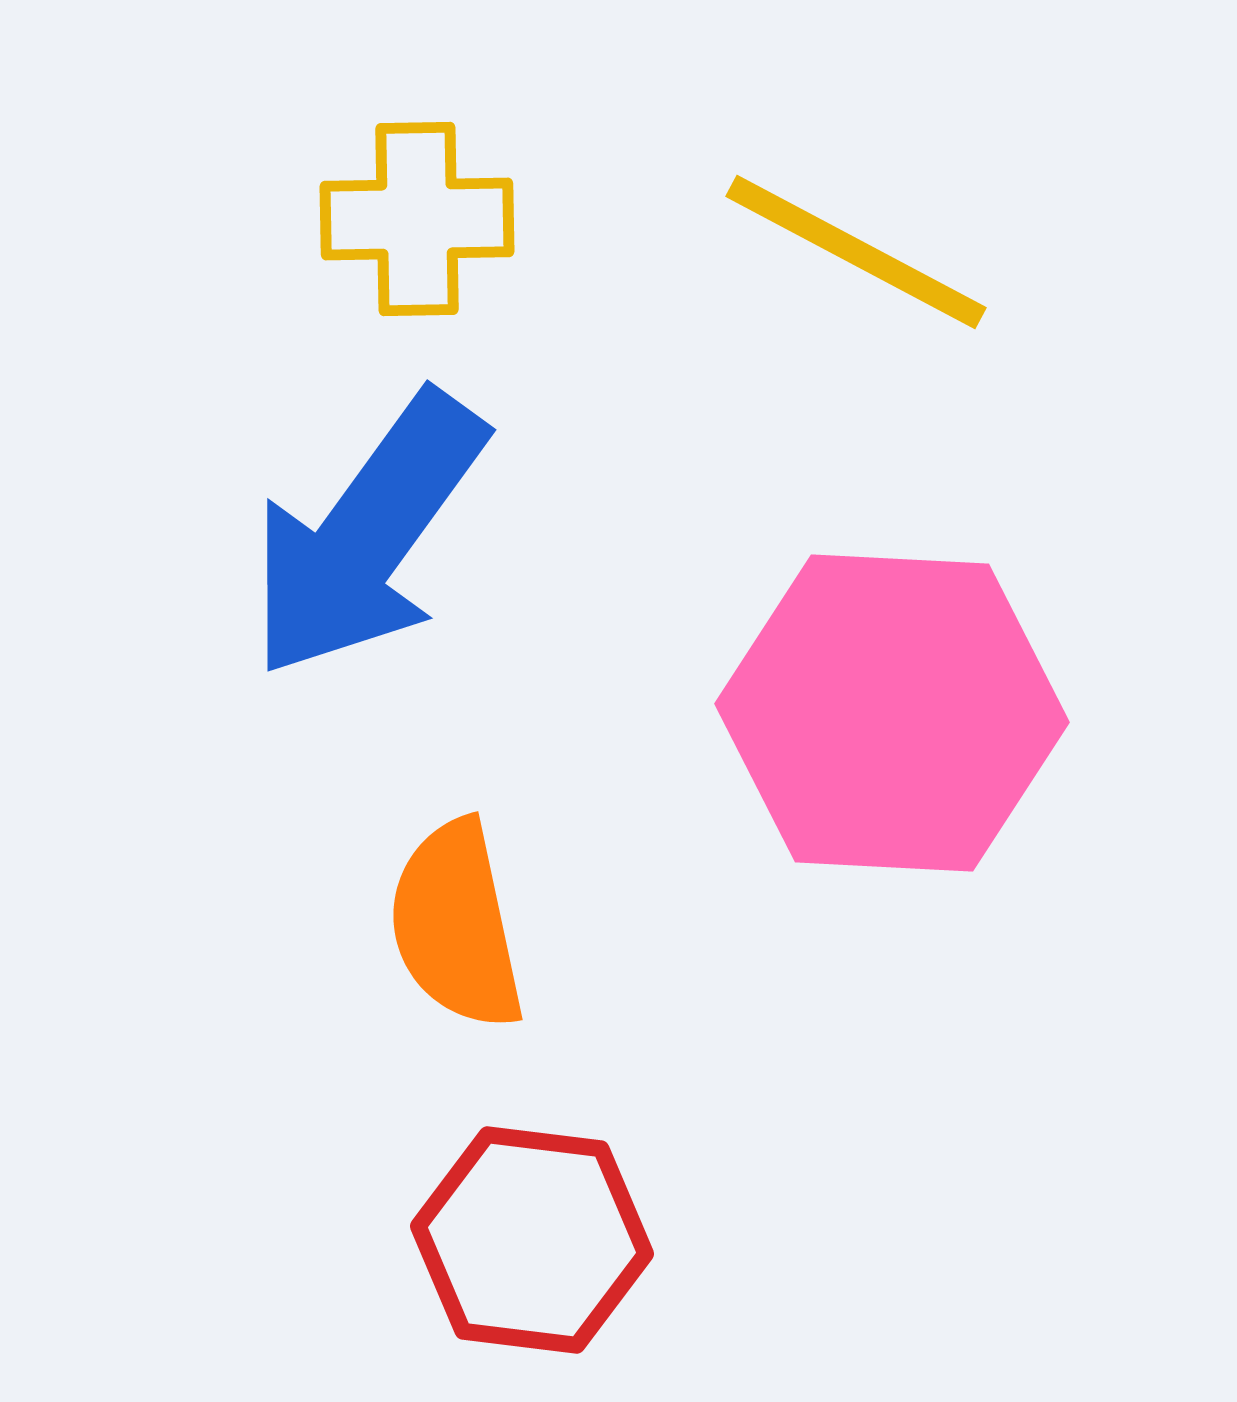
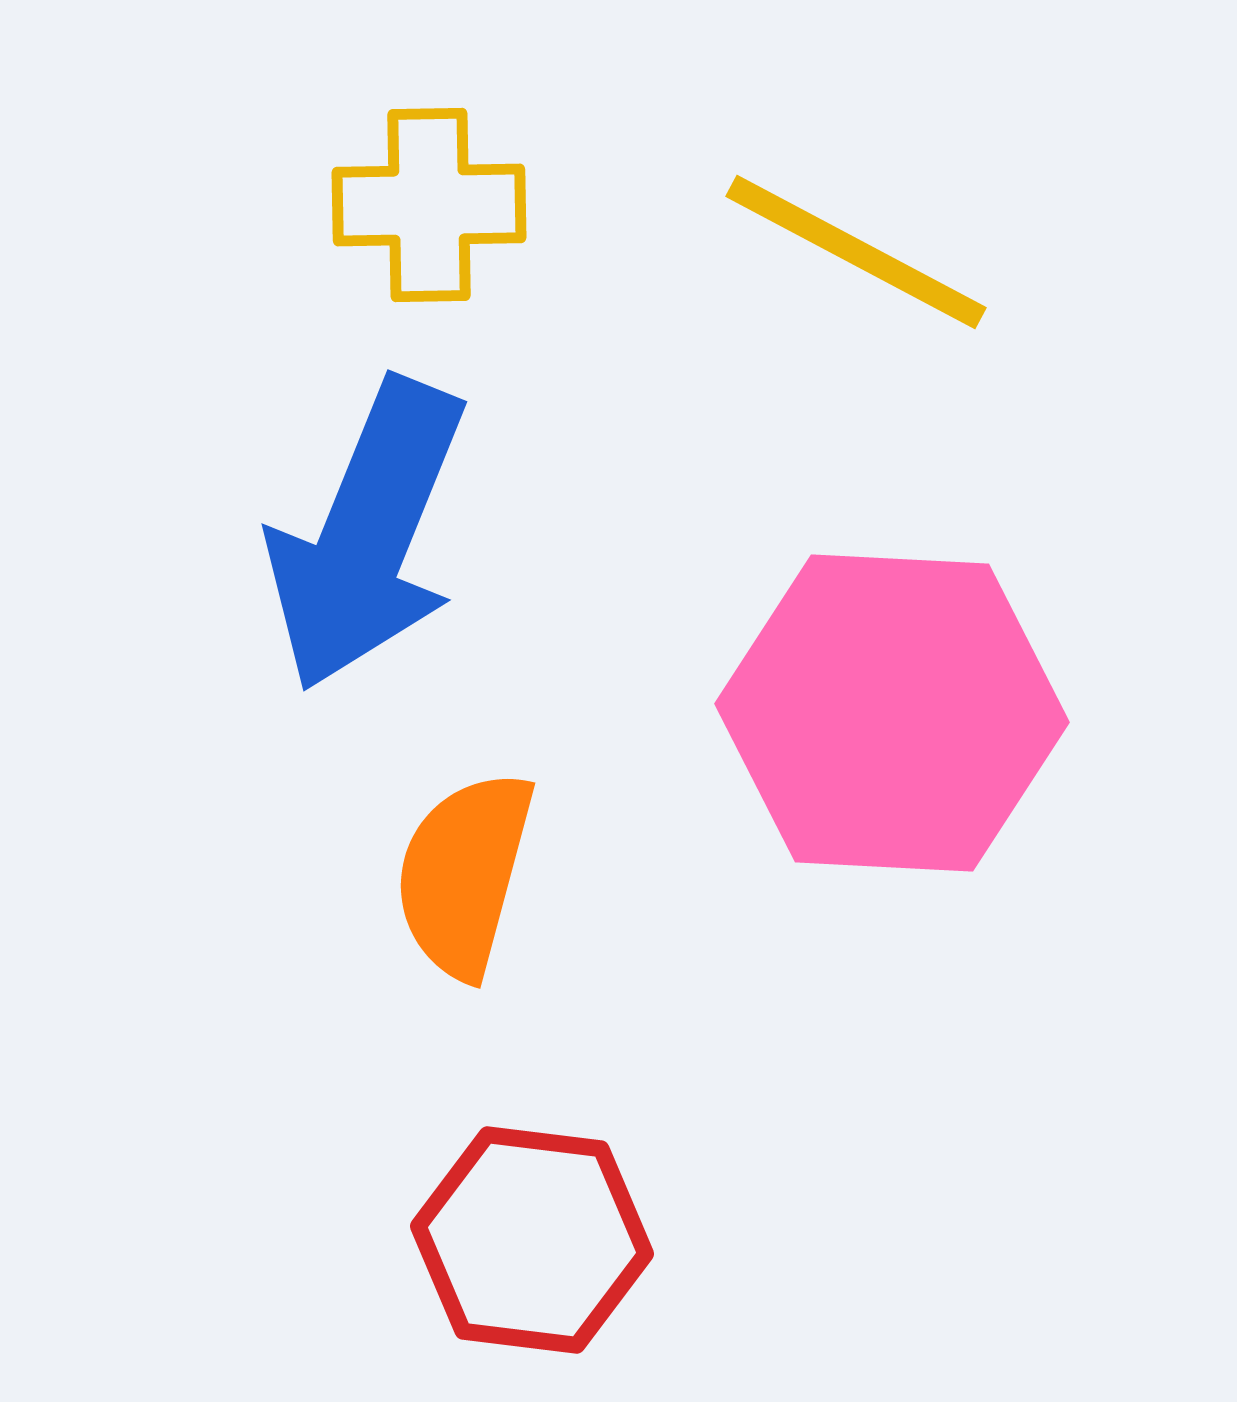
yellow cross: moved 12 px right, 14 px up
blue arrow: rotated 14 degrees counterclockwise
orange semicircle: moved 8 px right, 51 px up; rotated 27 degrees clockwise
